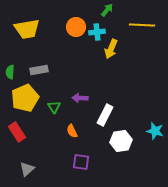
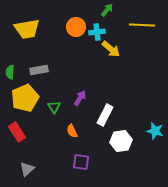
yellow arrow: rotated 72 degrees counterclockwise
purple arrow: rotated 119 degrees clockwise
